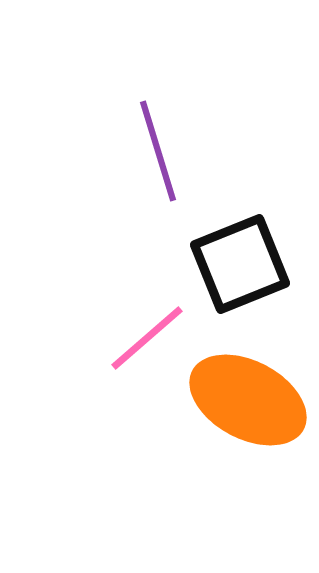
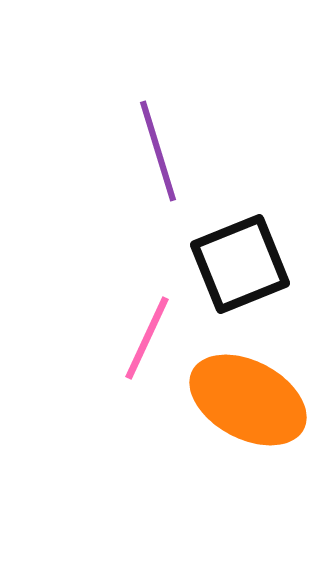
pink line: rotated 24 degrees counterclockwise
